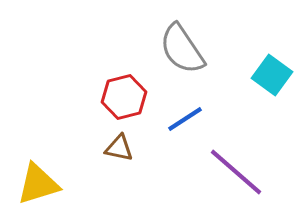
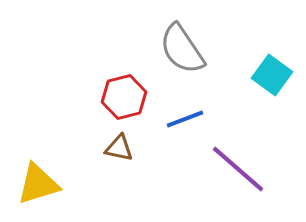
blue line: rotated 12 degrees clockwise
purple line: moved 2 px right, 3 px up
